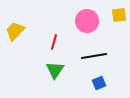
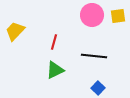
yellow square: moved 1 px left, 1 px down
pink circle: moved 5 px right, 6 px up
black line: rotated 15 degrees clockwise
green triangle: rotated 30 degrees clockwise
blue square: moved 1 px left, 5 px down; rotated 24 degrees counterclockwise
